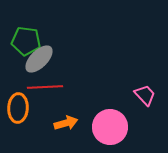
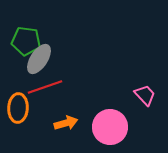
gray ellipse: rotated 12 degrees counterclockwise
red line: rotated 16 degrees counterclockwise
